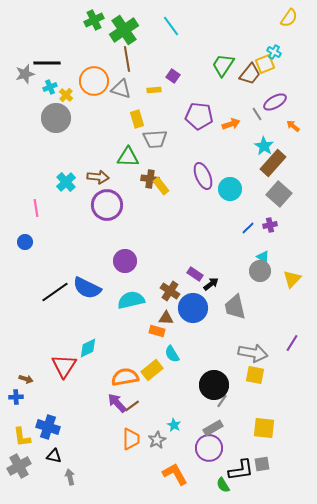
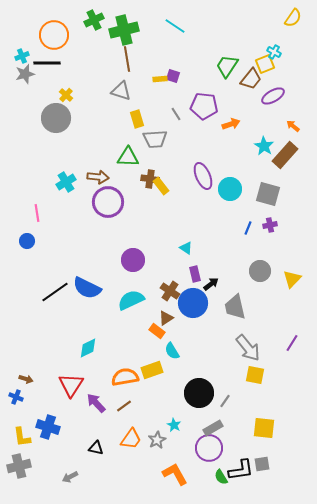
yellow semicircle at (289, 18): moved 4 px right
cyan line at (171, 26): moved 4 px right; rotated 20 degrees counterclockwise
green cross at (124, 30): rotated 20 degrees clockwise
green trapezoid at (223, 65): moved 4 px right, 1 px down
brown trapezoid at (250, 74): moved 1 px right, 5 px down
purple square at (173, 76): rotated 16 degrees counterclockwise
orange circle at (94, 81): moved 40 px left, 46 px up
cyan cross at (50, 87): moved 28 px left, 31 px up
gray triangle at (121, 89): moved 2 px down
yellow rectangle at (154, 90): moved 6 px right, 11 px up
purple ellipse at (275, 102): moved 2 px left, 6 px up
gray line at (257, 114): moved 81 px left
purple pentagon at (199, 116): moved 5 px right, 10 px up
brown rectangle at (273, 163): moved 12 px right, 8 px up
cyan cross at (66, 182): rotated 12 degrees clockwise
gray square at (279, 194): moved 11 px left; rotated 25 degrees counterclockwise
purple circle at (107, 205): moved 1 px right, 3 px up
pink line at (36, 208): moved 1 px right, 5 px down
blue line at (248, 228): rotated 24 degrees counterclockwise
blue circle at (25, 242): moved 2 px right, 1 px up
cyan triangle at (263, 257): moved 77 px left, 9 px up
purple circle at (125, 261): moved 8 px right, 1 px up
purple rectangle at (195, 274): rotated 42 degrees clockwise
cyan semicircle at (131, 300): rotated 12 degrees counterclockwise
blue circle at (193, 308): moved 5 px up
brown triangle at (166, 318): rotated 35 degrees counterclockwise
orange rectangle at (157, 331): rotated 21 degrees clockwise
gray arrow at (253, 353): moved 5 px left, 5 px up; rotated 40 degrees clockwise
cyan semicircle at (172, 354): moved 3 px up
red triangle at (64, 366): moved 7 px right, 19 px down
yellow rectangle at (152, 370): rotated 20 degrees clockwise
black circle at (214, 385): moved 15 px left, 8 px down
blue cross at (16, 397): rotated 24 degrees clockwise
gray line at (222, 401): moved 3 px right
purple arrow at (117, 403): moved 21 px left
brown line at (132, 406): moved 8 px left
orange trapezoid at (131, 439): rotated 35 degrees clockwise
black triangle at (54, 456): moved 42 px right, 8 px up
gray cross at (19, 466): rotated 15 degrees clockwise
gray arrow at (70, 477): rotated 105 degrees counterclockwise
green semicircle at (223, 485): moved 2 px left, 8 px up
